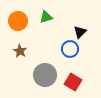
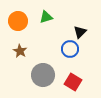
gray circle: moved 2 px left
